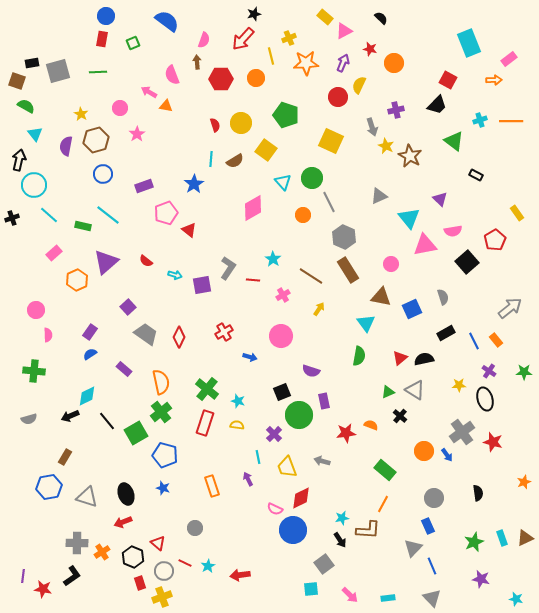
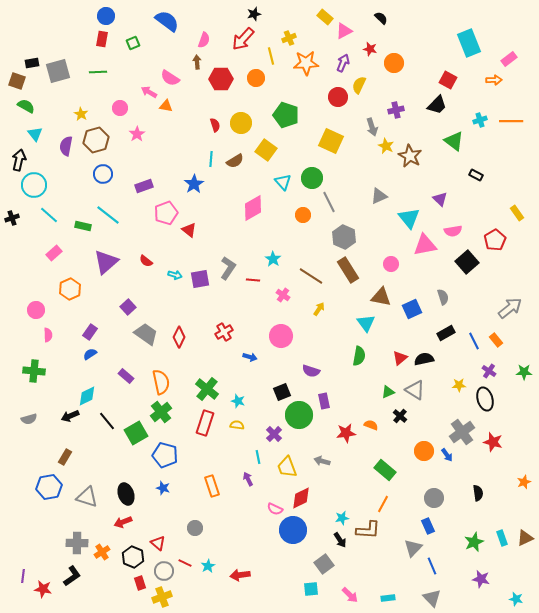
pink semicircle at (172, 75): moved 2 px left, 3 px down; rotated 36 degrees counterclockwise
orange hexagon at (77, 280): moved 7 px left, 9 px down
purple square at (202, 285): moved 2 px left, 6 px up
pink cross at (283, 295): rotated 24 degrees counterclockwise
purple rectangle at (124, 369): moved 2 px right, 7 px down
